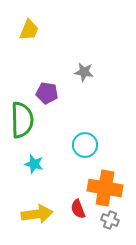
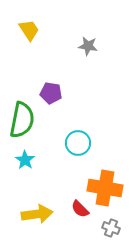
yellow trapezoid: rotated 55 degrees counterclockwise
gray star: moved 4 px right, 26 px up
purple pentagon: moved 4 px right
green semicircle: rotated 12 degrees clockwise
cyan circle: moved 7 px left, 2 px up
cyan star: moved 9 px left, 4 px up; rotated 18 degrees clockwise
red semicircle: moved 2 px right; rotated 24 degrees counterclockwise
gray cross: moved 1 px right, 8 px down
